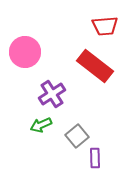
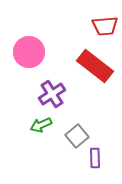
pink circle: moved 4 px right
